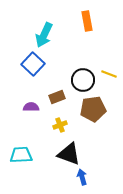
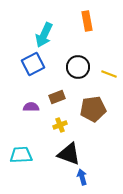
blue square: rotated 20 degrees clockwise
black circle: moved 5 px left, 13 px up
